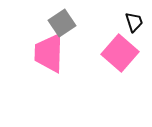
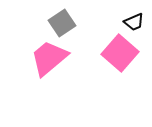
black trapezoid: rotated 85 degrees clockwise
pink trapezoid: moved 5 px down; rotated 48 degrees clockwise
